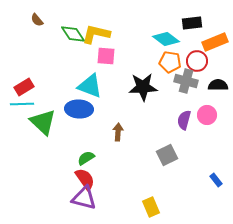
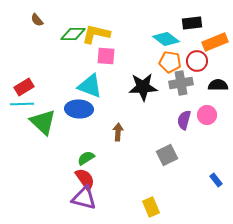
green diamond: rotated 55 degrees counterclockwise
gray cross: moved 5 px left, 2 px down; rotated 25 degrees counterclockwise
